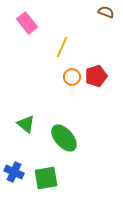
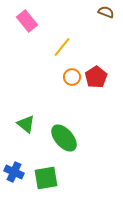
pink rectangle: moved 2 px up
yellow line: rotated 15 degrees clockwise
red pentagon: moved 1 px down; rotated 15 degrees counterclockwise
